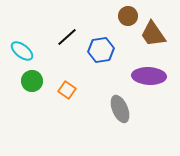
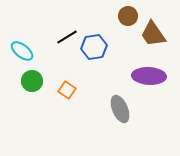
black line: rotated 10 degrees clockwise
blue hexagon: moved 7 px left, 3 px up
